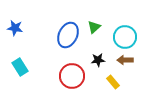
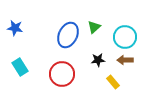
red circle: moved 10 px left, 2 px up
